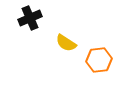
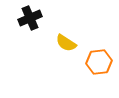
orange hexagon: moved 2 px down
